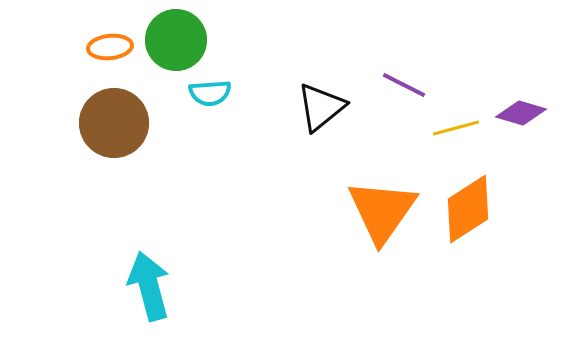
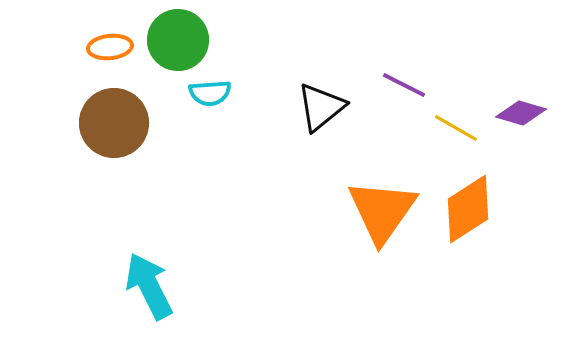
green circle: moved 2 px right
yellow line: rotated 45 degrees clockwise
cyan arrow: rotated 12 degrees counterclockwise
